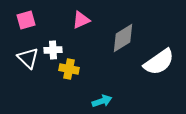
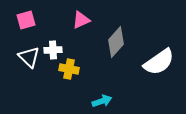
gray diamond: moved 7 px left, 4 px down; rotated 16 degrees counterclockwise
white triangle: moved 1 px right, 1 px up
